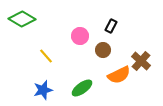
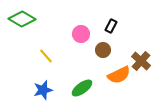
pink circle: moved 1 px right, 2 px up
